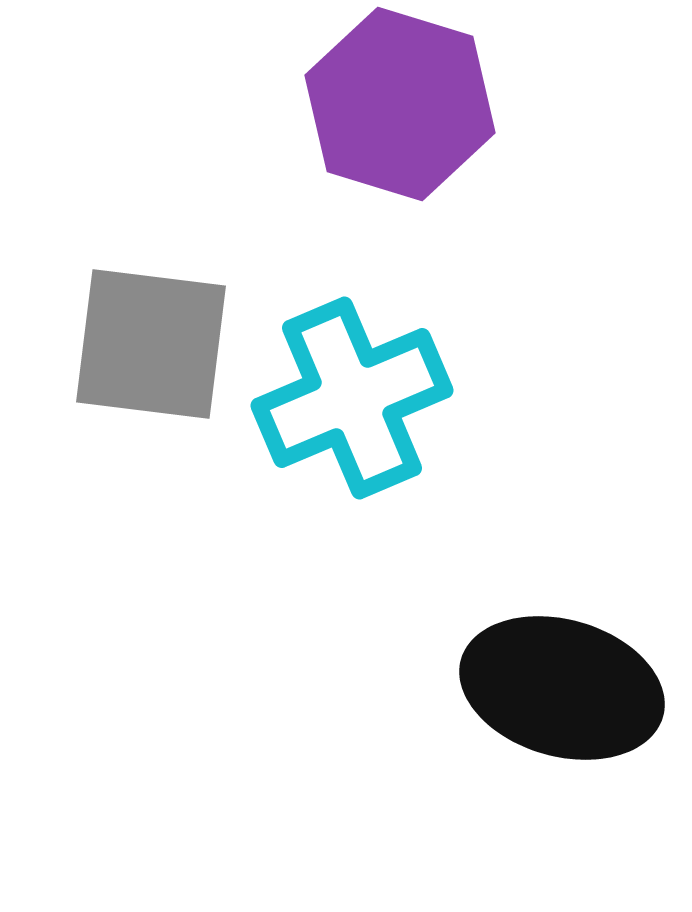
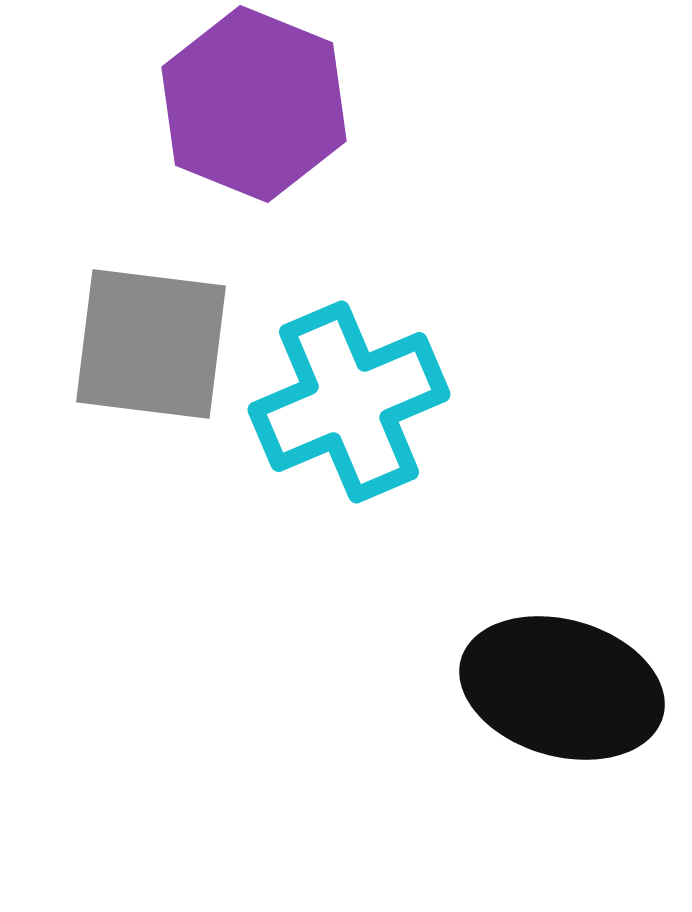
purple hexagon: moved 146 px left; rotated 5 degrees clockwise
cyan cross: moved 3 px left, 4 px down
